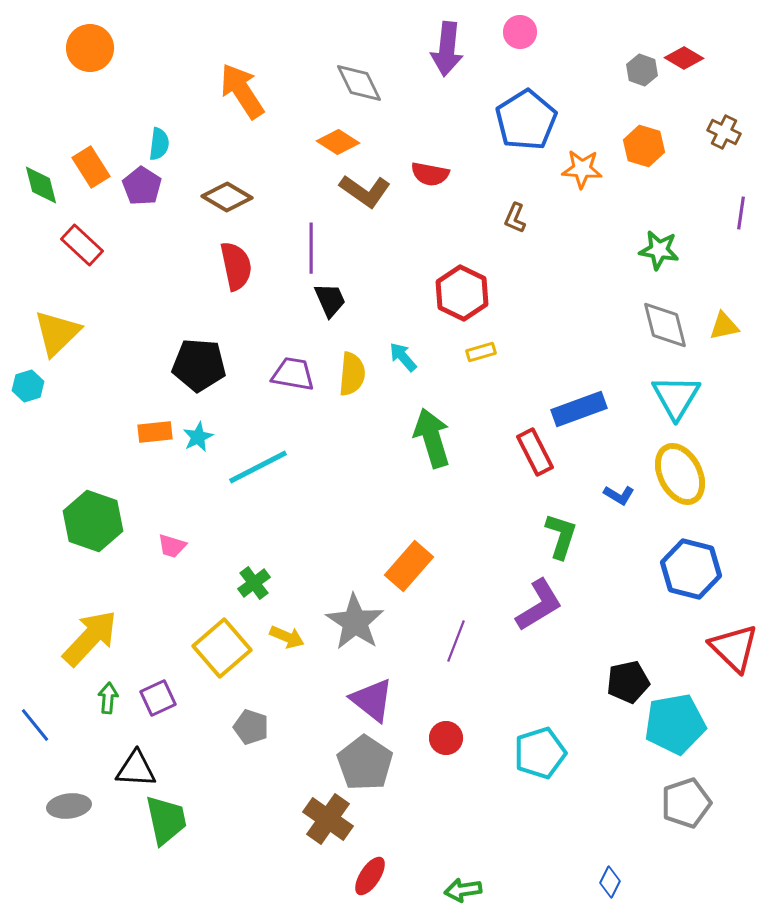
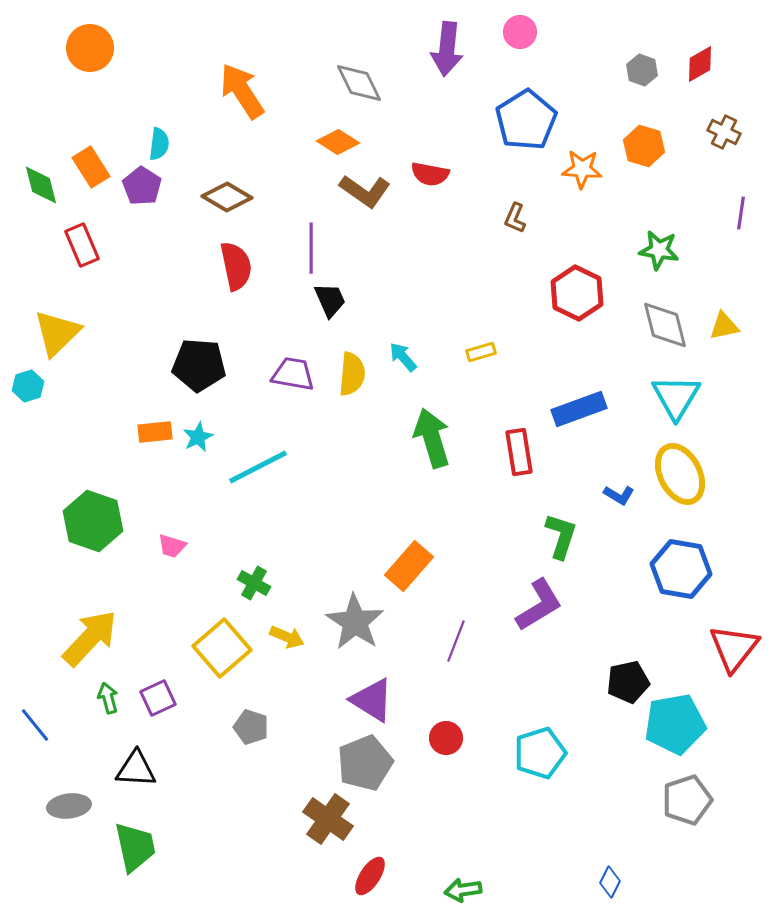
red diamond at (684, 58): moved 16 px right, 6 px down; rotated 60 degrees counterclockwise
red rectangle at (82, 245): rotated 24 degrees clockwise
red hexagon at (462, 293): moved 115 px right
red rectangle at (535, 452): moved 16 px left; rotated 18 degrees clockwise
blue hexagon at (691, 569): moved 10 px left; rotated 4 degrees counterclockwise
green cross at (254, 583): rotated 24 degrees counterclockwise
red triangle at (734, 648): rotated 24 degrees clockwise
green arrow at (108, 698): rotated 20 degrees counterclockwise
purple triangle at (372, 700): rotated 6 degrees counterclockwise
gray pentagon at (365, 763): rotated 16 degrees clockwise
gray pentagon at (686, 803): moved 1 px right, 3 px up
green trapezoid at (166, 820): moved 31 px left, 27 px down
